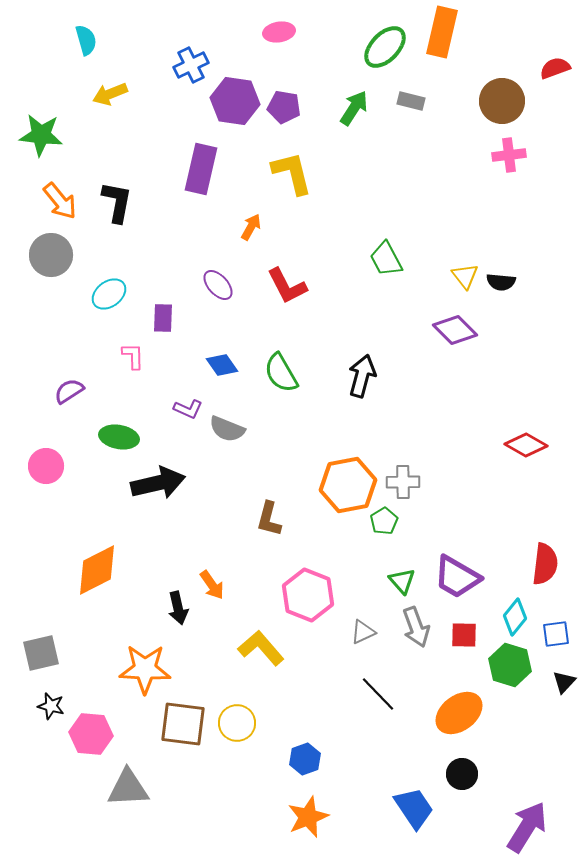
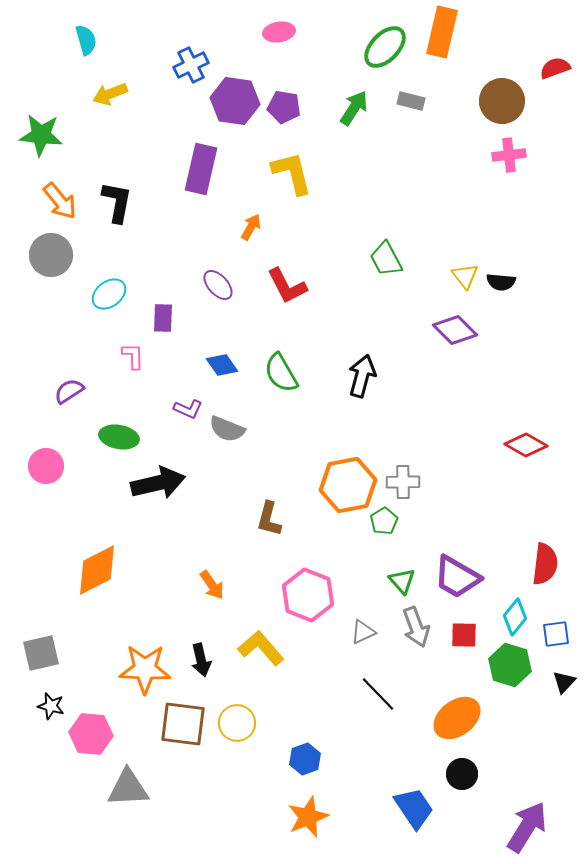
black arrow at (178, 608): moved 23 px right, 52 px down
orange ellipse at (459, 713): moved 2 px left, 5 px down
